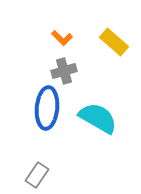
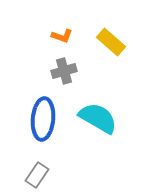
orange L-shape: moved 2 px up; rotated 25 degrees counterclockwise
yellow rectangle: moved 3 px left
blue ellipse: moved 4 px left, 11 px down
